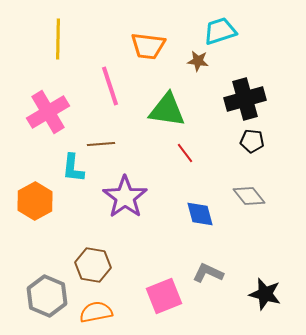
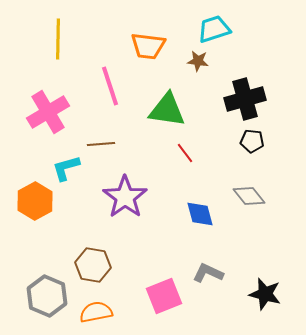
cyan trapezoid: moved 6 px left, 2 px up
cyan L-shape: moved 7 px left; rotated 68 degrees clockwise
